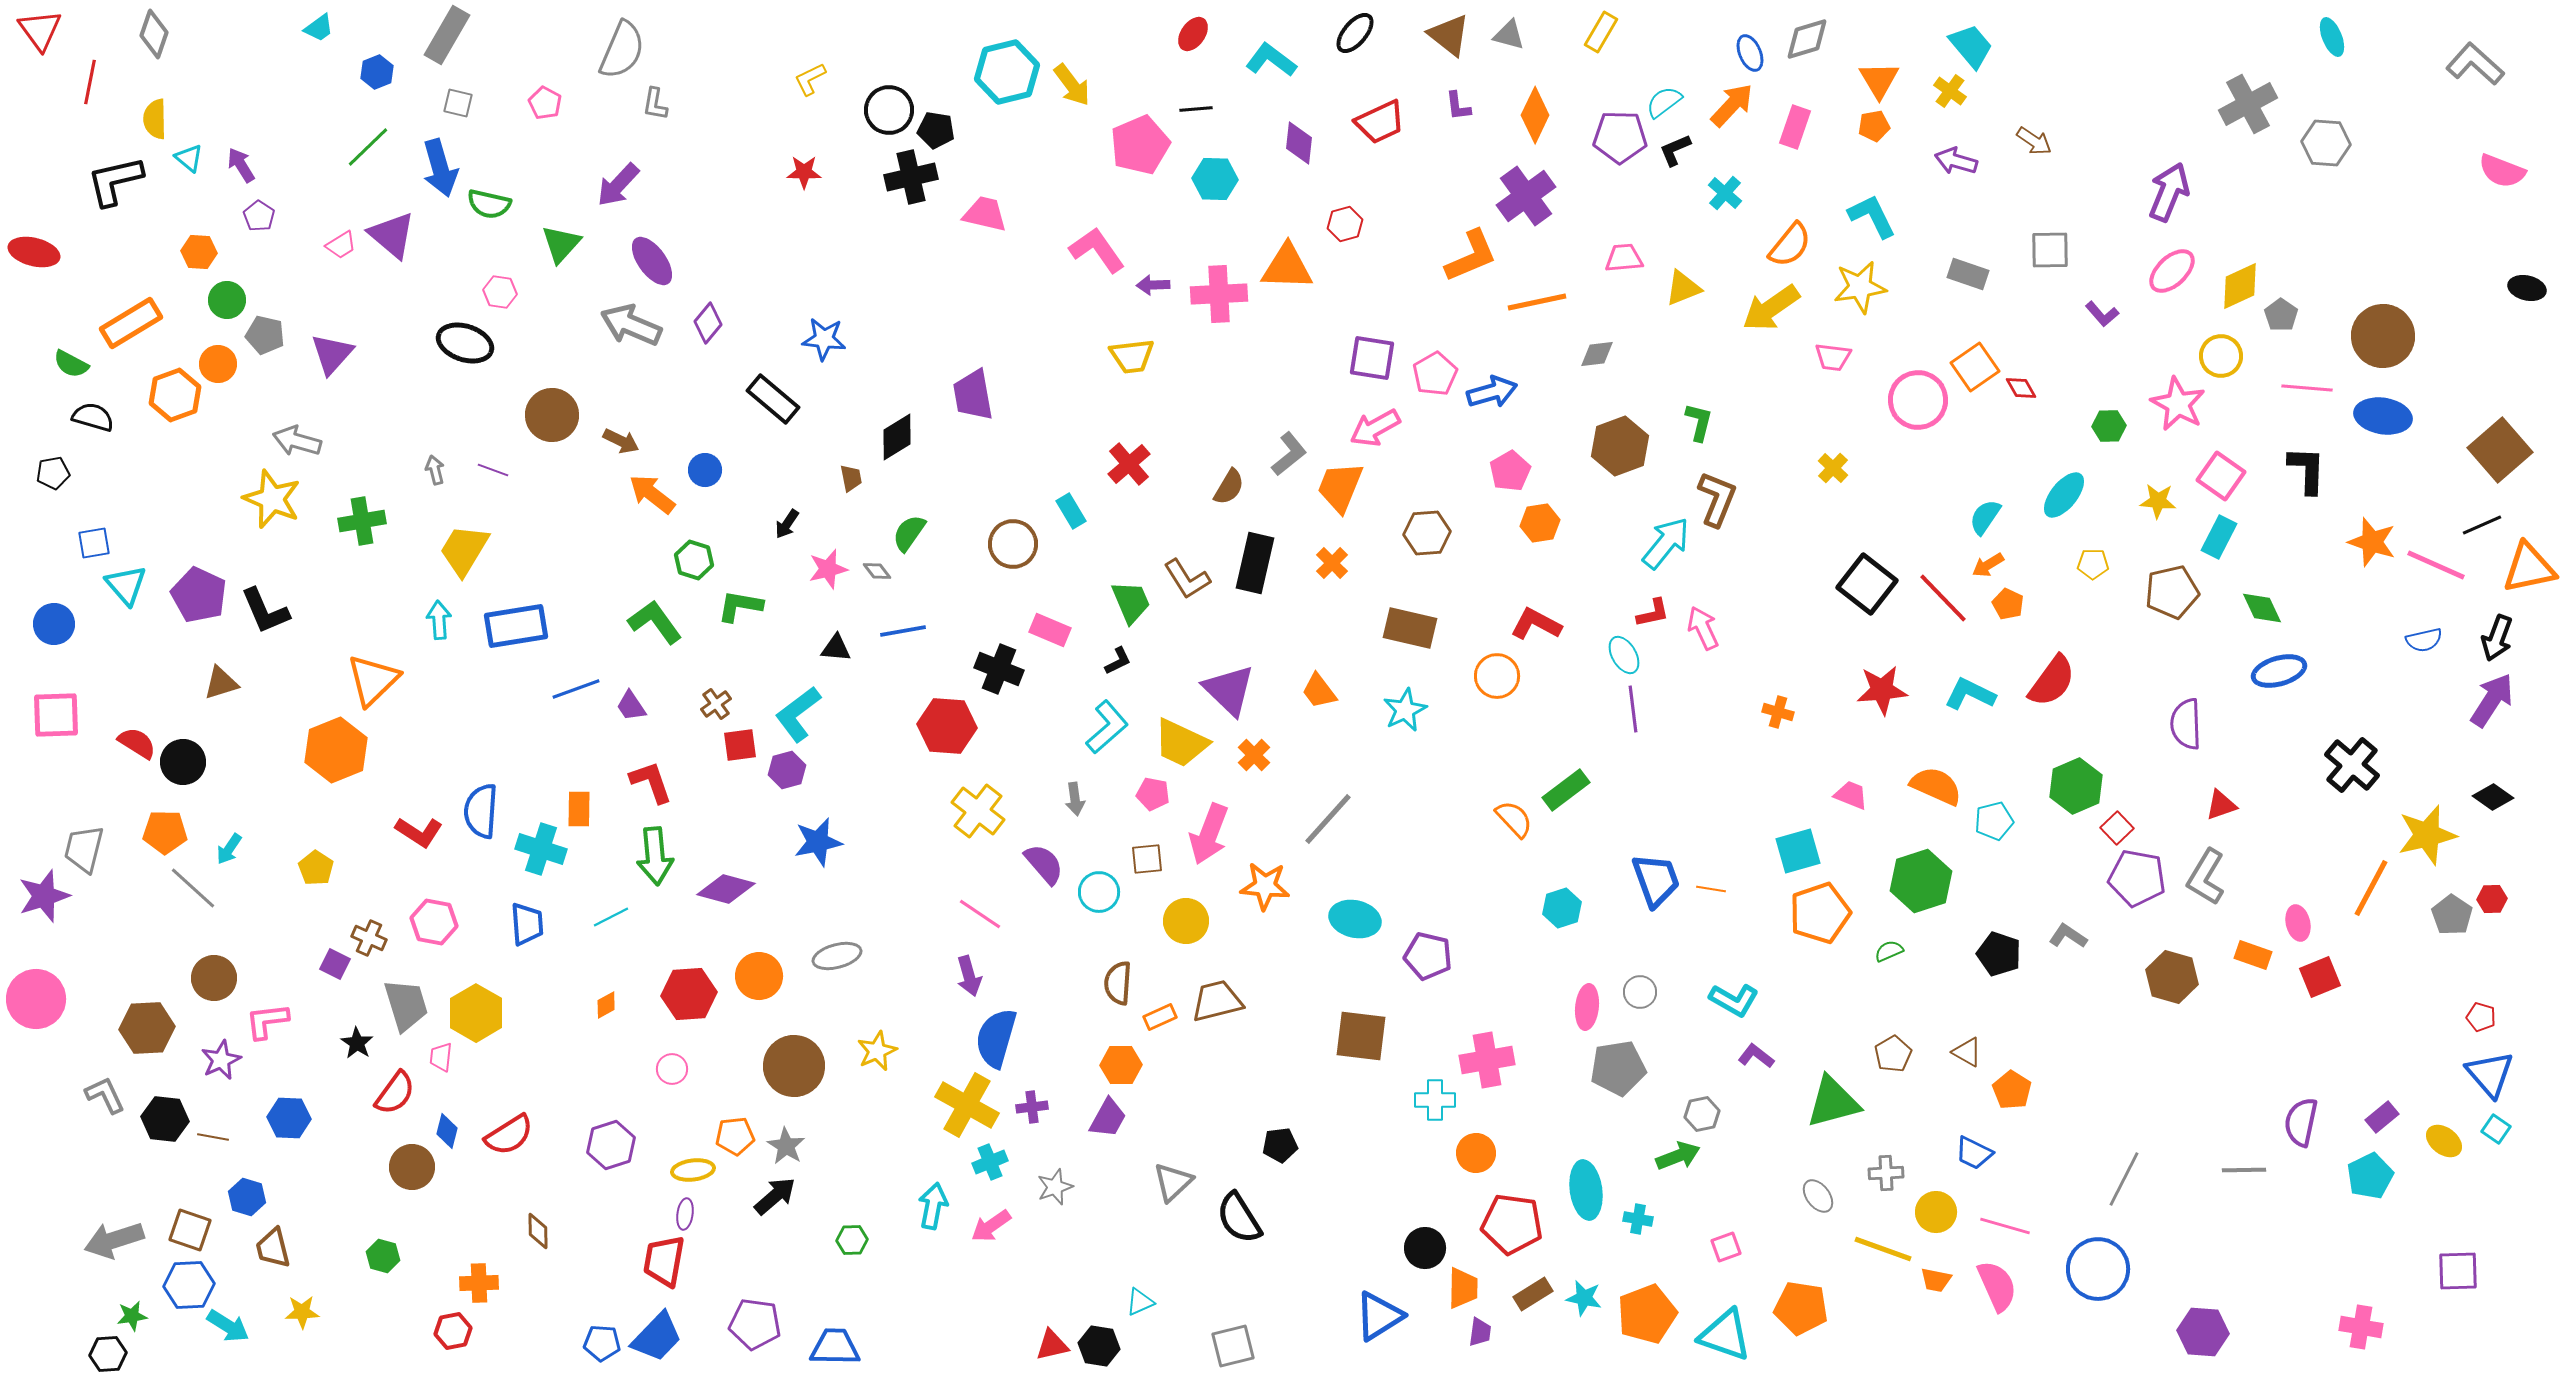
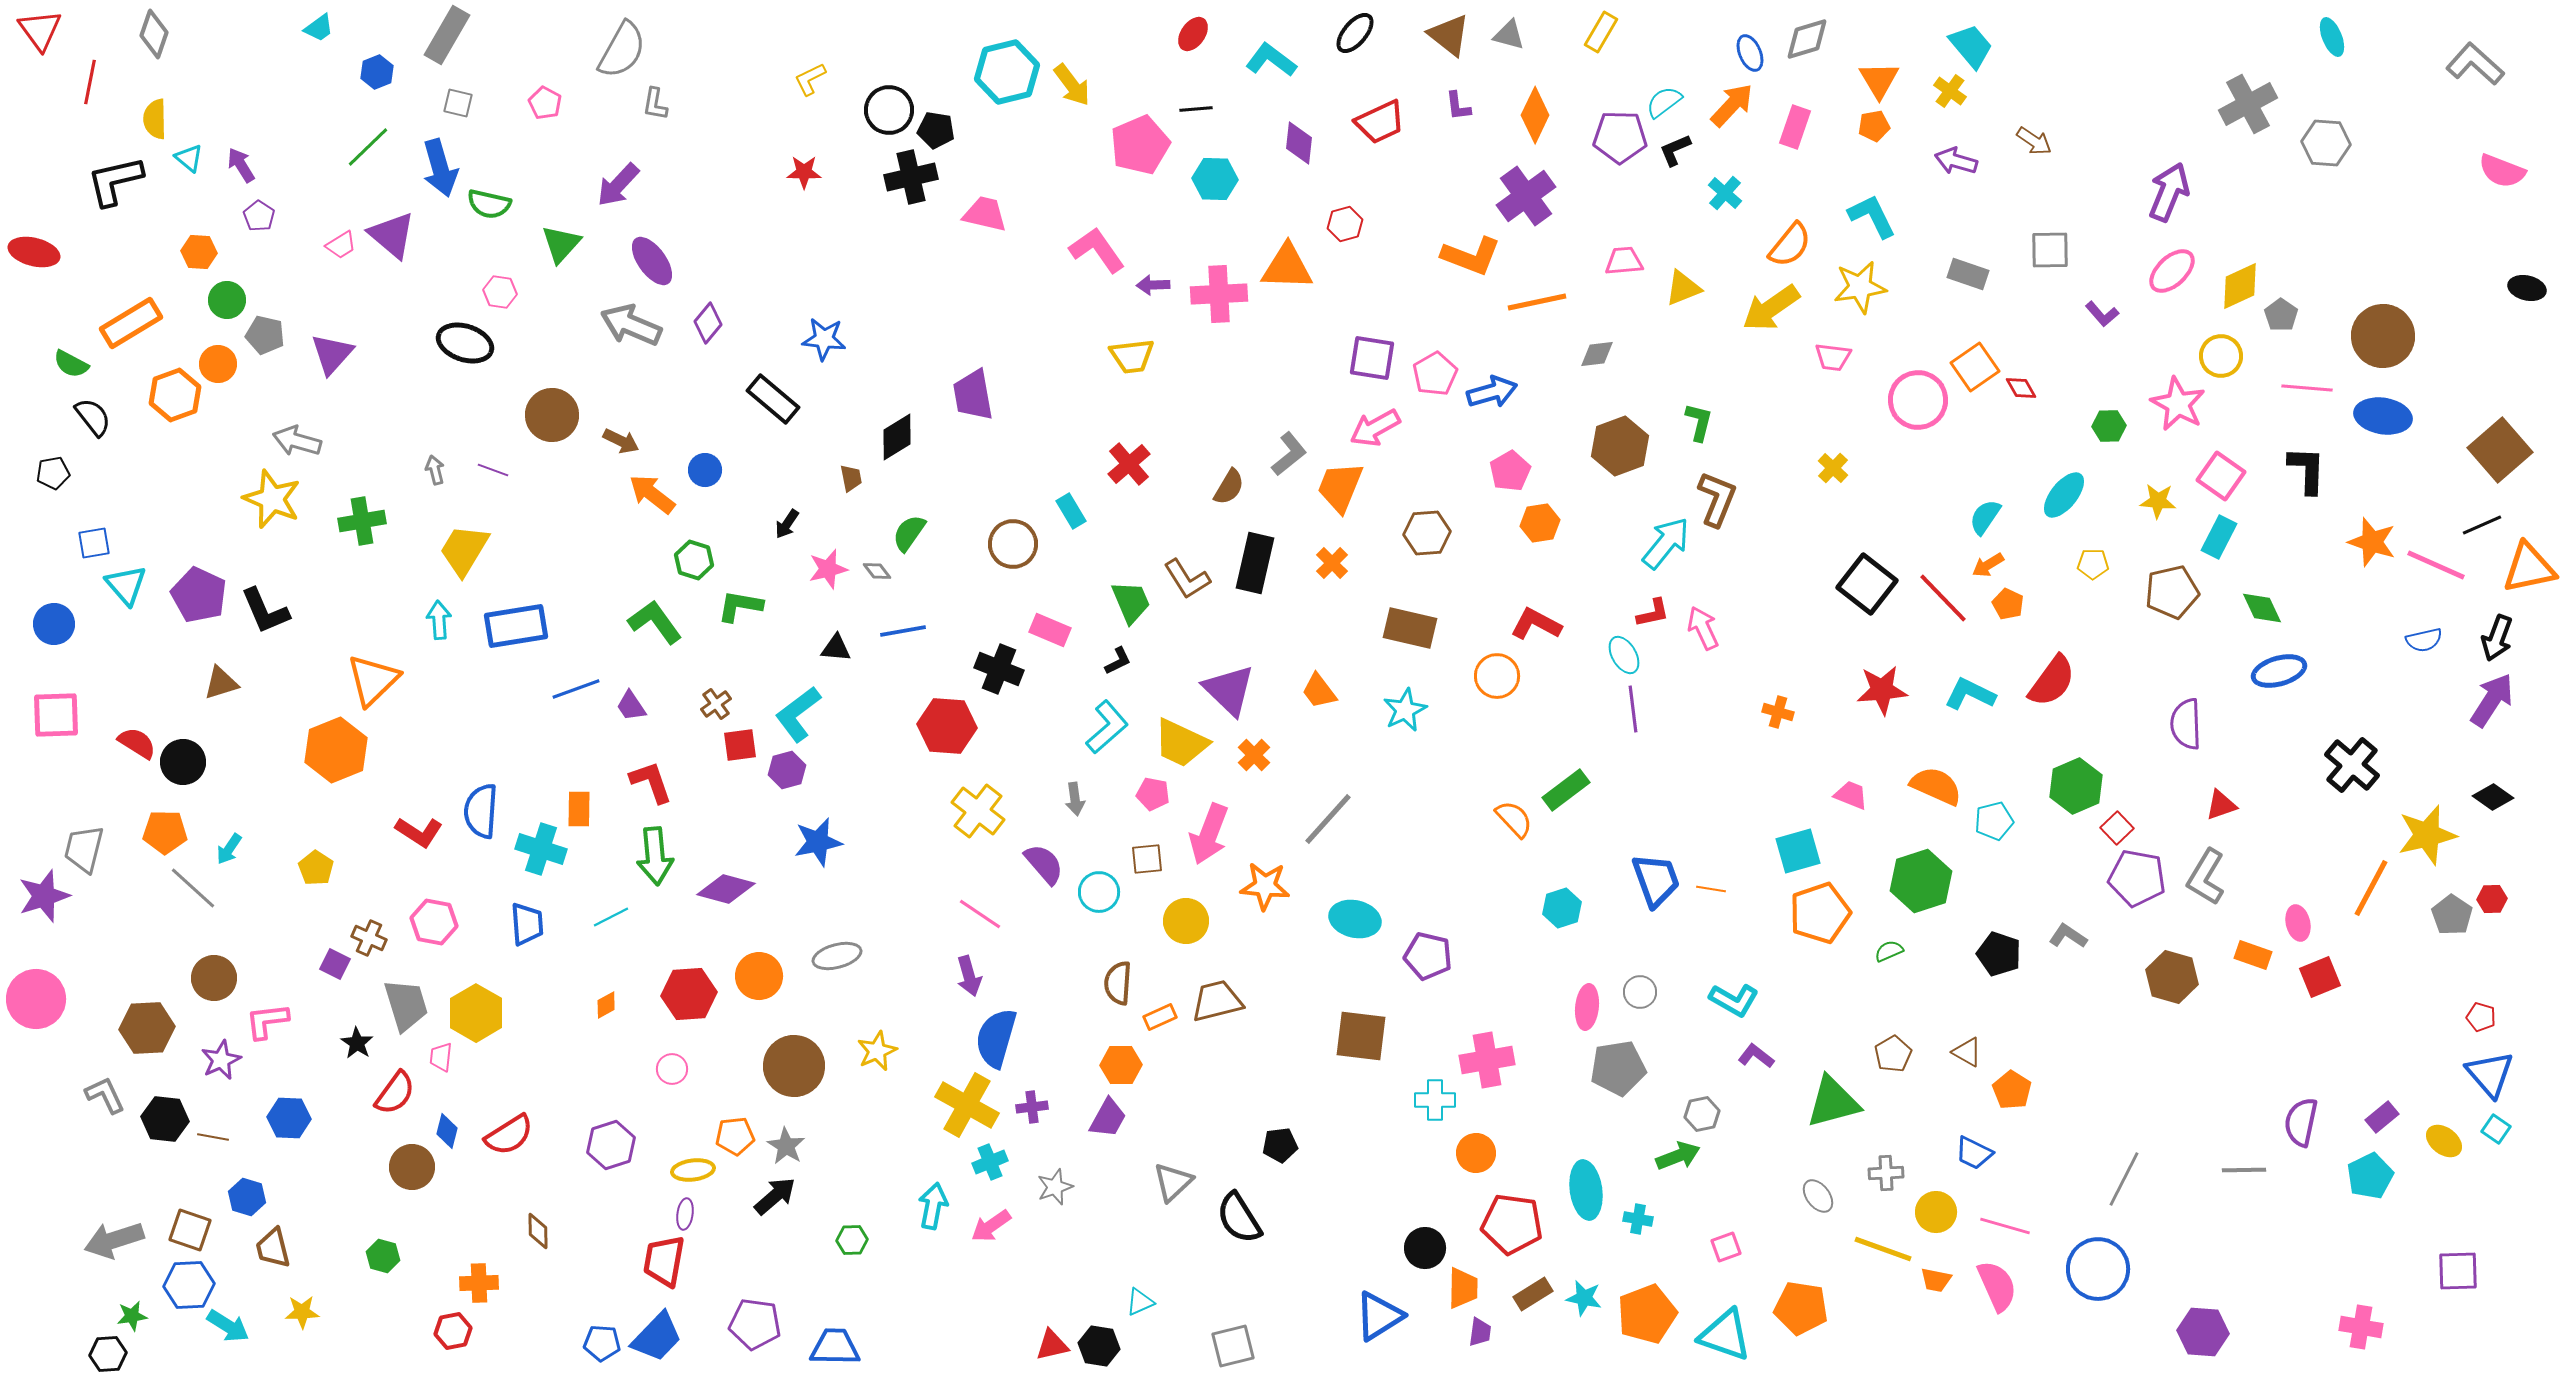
gray semicircle at (622, 50): rotated 6 degrees clockwise
orange L-shape at (1471, 256): rotated 44 degrees clockwise
pink trapezoid at (1624, 258): moved 3 px down
black semicircle at (93, 417): rotated 36 degrees clockwise
